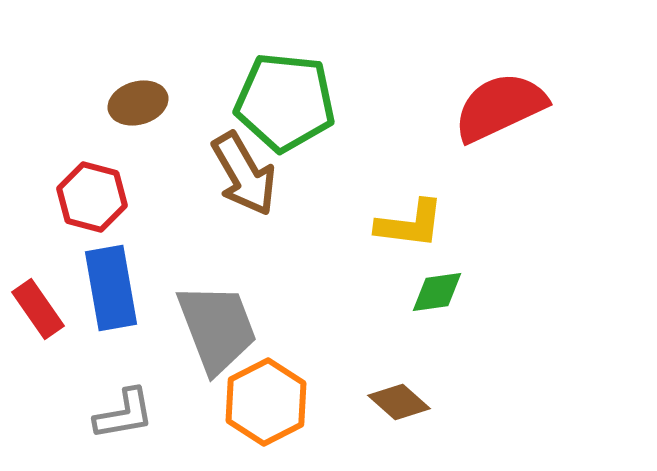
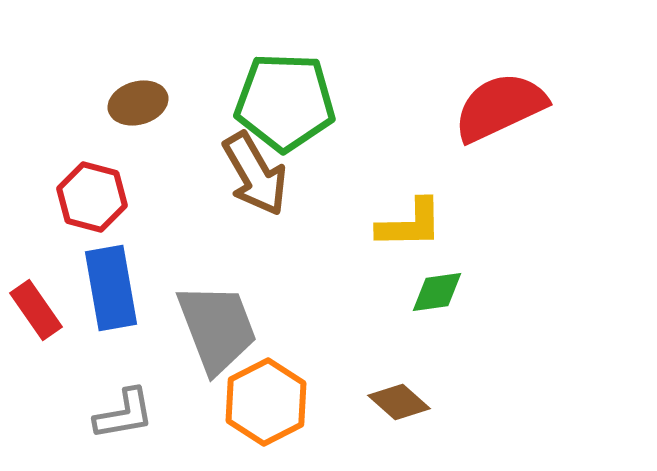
green pentagon: rotated 4 degrees counterclockwise
brown arrow: moved 11 px right
yellow L-shape: rotated 8 degrees counterclockwise
red rectangle: moved 2 px left, 1 px down
